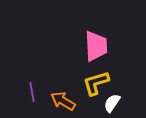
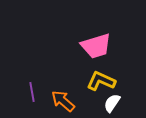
pink trapezoid: rotated 76 degrees clockwise
yellow L-shape: moved 5 px right, 2 px up; rotated 40 degrees clockwise
orange arrow: rotated 10 degrees clockwise
